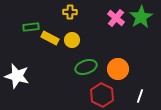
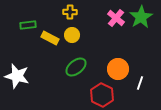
green rectangle: moved 3 px left, 2 px up
yellow circle: moved 5 px up
green ellipse: moved 10 px left; rotated 20 degrees counterclockwise
white line: moved 13 px up
